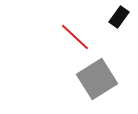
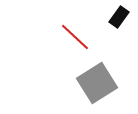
gray square: moved 4 px down
